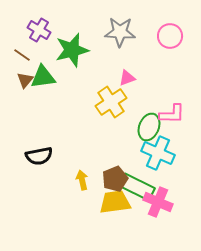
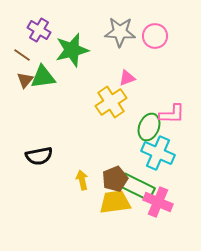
pink circle: moved 15 px left
